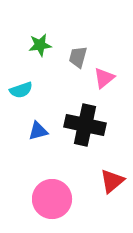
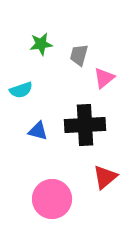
green star: moved 1 px right, 1 px up
gray trapezoid: moved 1 px right, 2 px up
black cross: rotated 15 degrees counterclockwise
blue triangle: rotated 30 degrees clockwise
red triangle: moved 7 px left, 4 px up
